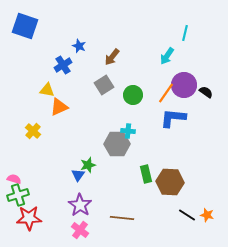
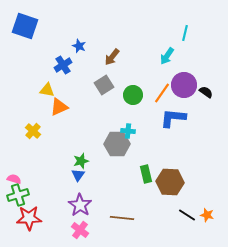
orange line: moved 4 px left
green star: moved 7 px left, 4 px up
